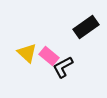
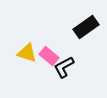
yellow triangle: rotated 25 degrees counterclockwise
black L-shape: moved 1 px right
